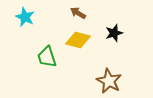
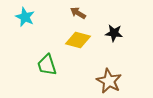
black star: rotated 24 degrees clockwise
green trapezoid: moved 8 px down
